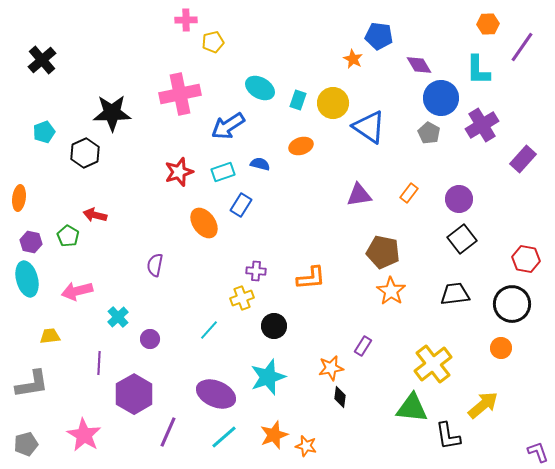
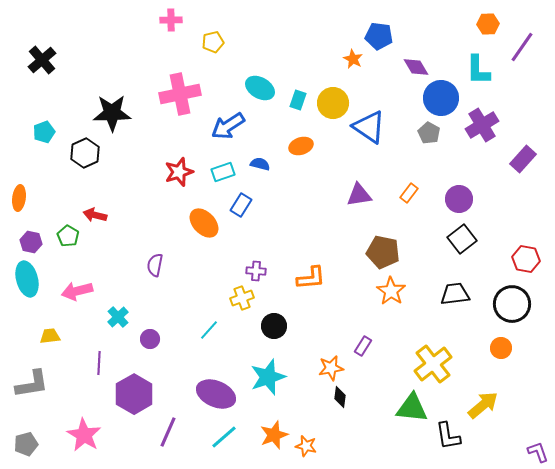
pink cross at (186, 20): moved 15 px left
purple diamond at (419, 65): moved 3 px left, 2 px down
orange ellipse at (204, 223): rotated 8 degrees counterclockwise
